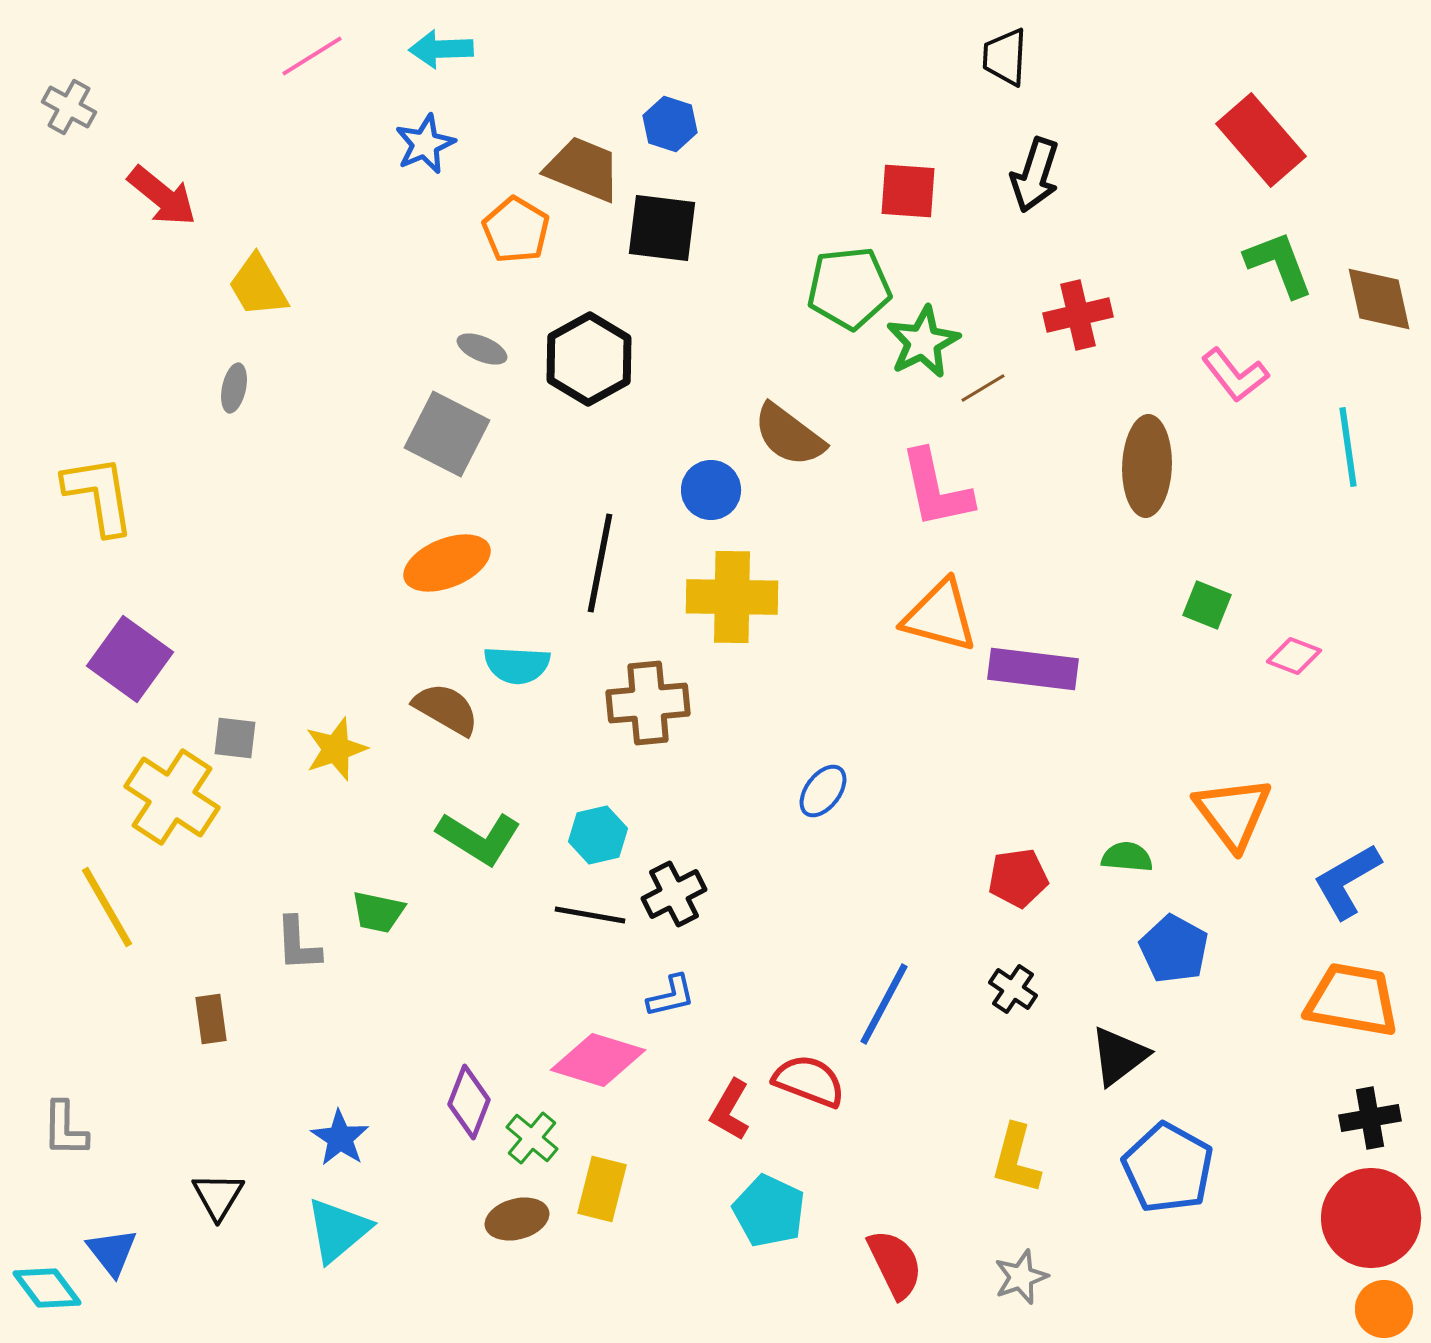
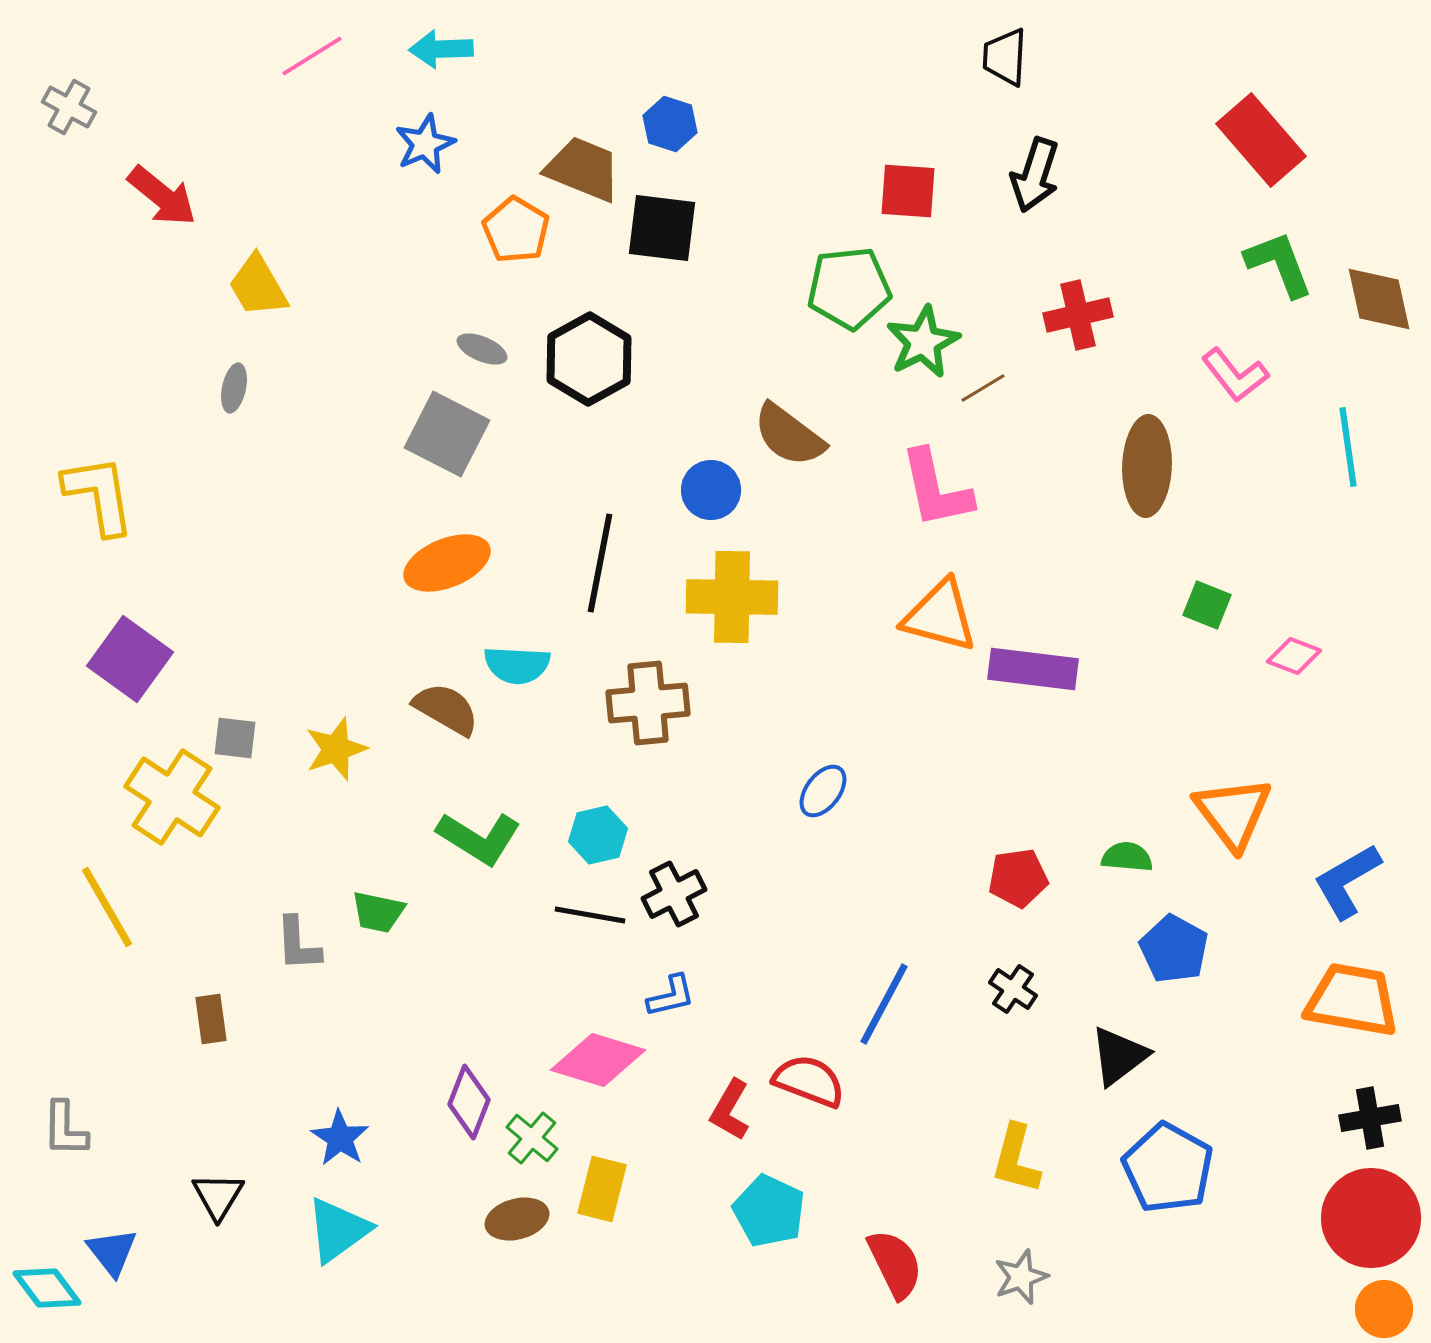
cyan triangle at (338, 1230): rotated 4 degrees clockwise
